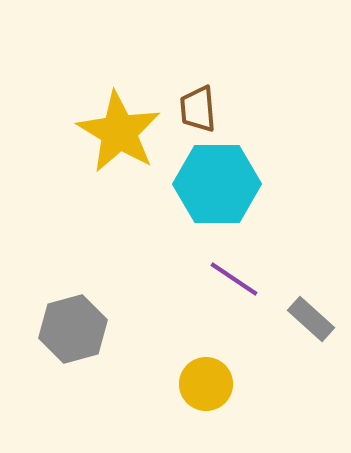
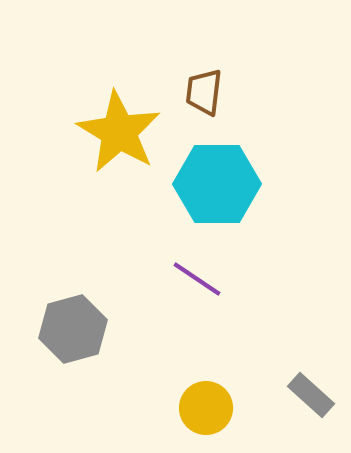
brown trapezoid: moved 6 px right, 17 px up; rotated 12 degrees clockwise
purple line: moved 37 px left
gray rectangle: moved 76 px down
yellow circle: moved 24 px down
